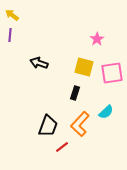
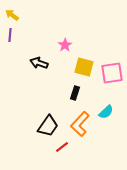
pink star: moved 32 px left, 6 px down
black trapezoid: rotated 15 degrees clockwise
